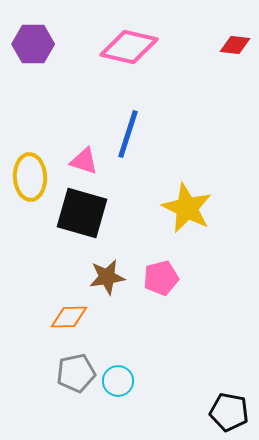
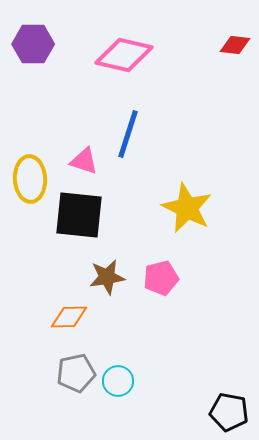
pink diamond: moved 5 px left, 8 px down
yellow ellipse: moved 2 px down
black square: moved 3 px left, 2 px down; rotated 10 degrees counterclockwise
